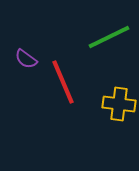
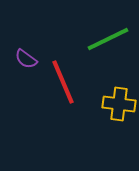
green line: moved 1 px left, 2 px down
